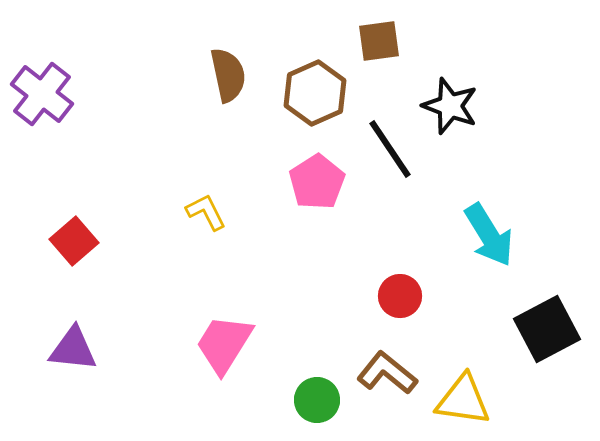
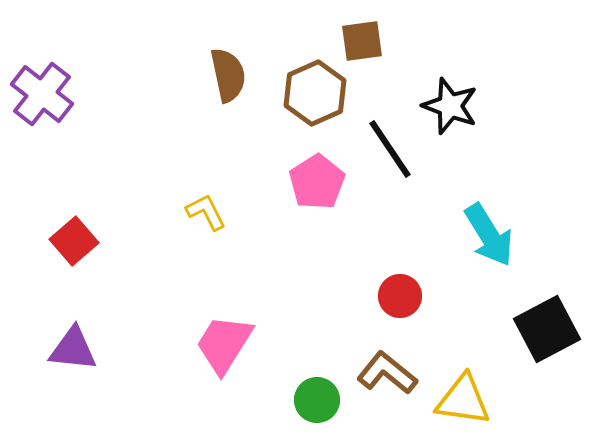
brown square: moved 17 px left
